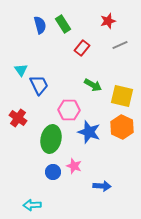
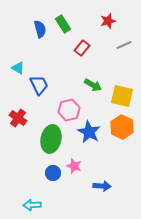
blue semicircle: moved 4 px down
gray line: moved 4 px right
cyan triangle: moved 3 px left, 2 px up; rotated 24 degrees counterclockwise
pink hexagon: rotated 15 degrees counterclockwise
blue star: rotated 10 degrees clockwise
blue circle: moved 1 px down
